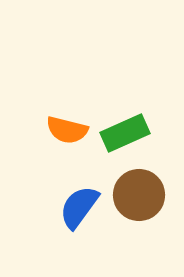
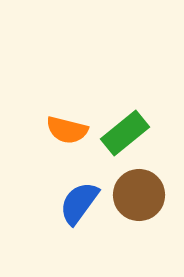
green rectangle: rotated 15 degrees counterclockwise
blue semicircle: moved 4 px up
